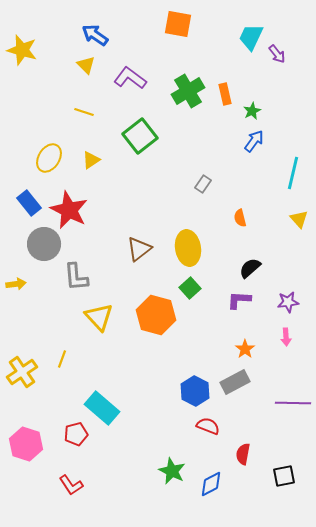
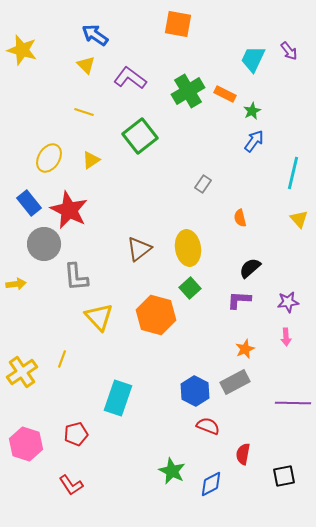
cyan trapezoid at (251, 37): moved 2 px right, 22 px down
purple arrow at (277, 54): moved 12 px right, 3 px up
orange rectangle at (225, 94): rotated 50 degrees counterclockwise
orange star at (245, 349): rotated 12 degrees clockwise
cyan rectangle at (102, 408): moved 16 px right, 10 px up; rotated 68 degrees clockwise
